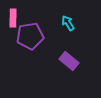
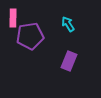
cyan arrow: moved 1 px down
purple rectangle: rotated 72 degrees clockwise
